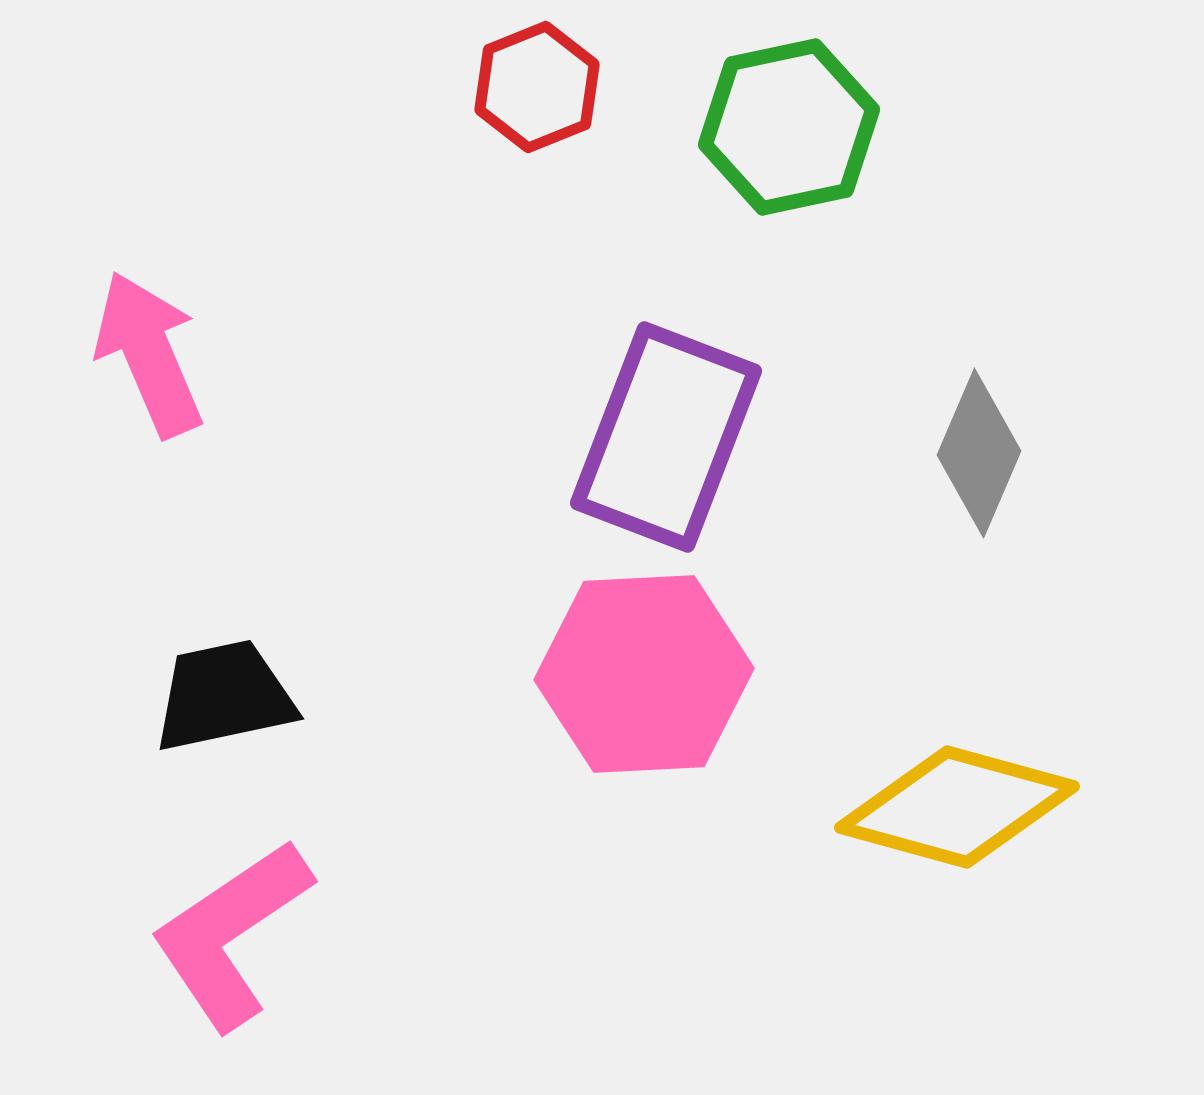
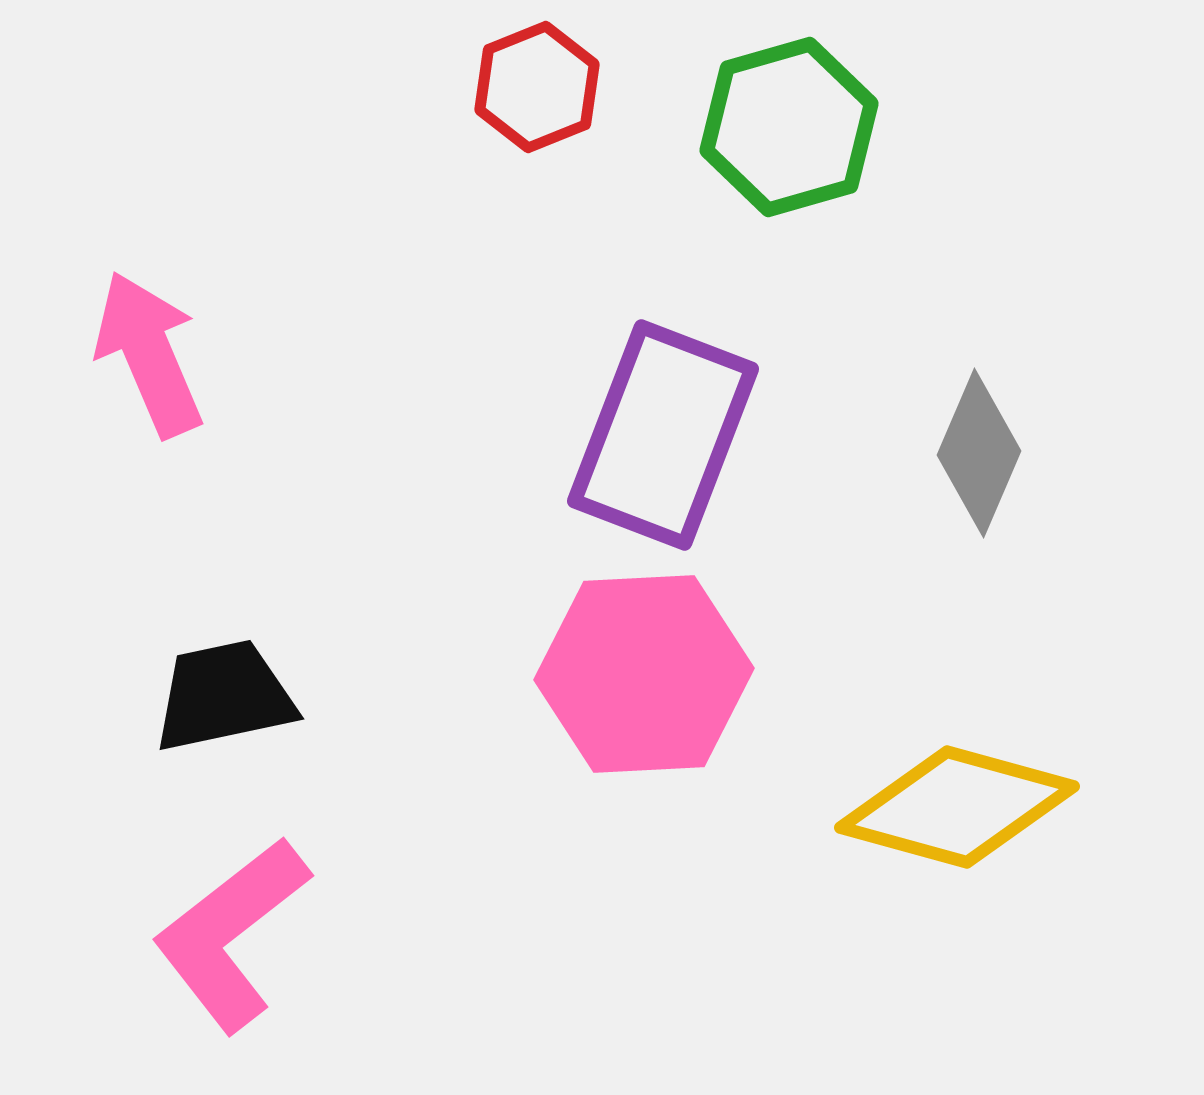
green hexagon: rotated 4 degrees counterclockwise
purple rectangle: moved 3 px left, 2 px up
pink L-shape: rotated 4 degrees counterclockwise
